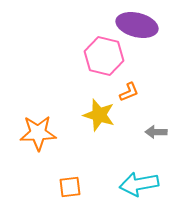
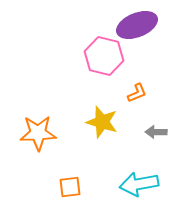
purple ellipse: rotated 36 degrees counterclockwise
orange L-shape: moved 8 px right, 1 px down
yellow star: moved 3 px right, 7 px down
